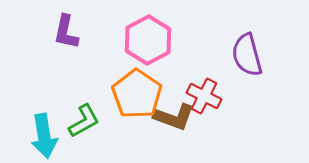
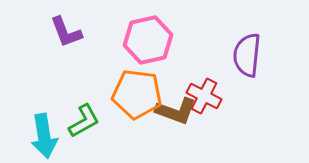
purple L-shape: rotated 33 degrees counterclockwise
pink hexagon: rotated 15 degrees clockwise
purple semicircle: rotated 21 degrees clockwise
orange pentagon: rotated 27 degrees counterclockwise
brown L-shape: moved 2 px right, 6 px up
